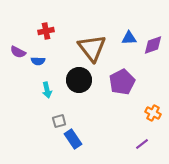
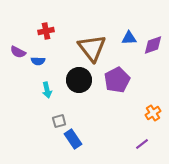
purple pentagon: moved 5 px left, 2 px up
orange cross: rotated 28 degrees clockwise
